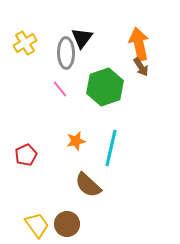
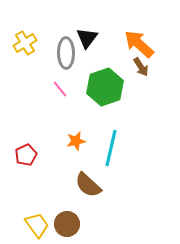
black triangle: moved 5 px right
orange arrow: rotated 36 degrees counterclockwise
